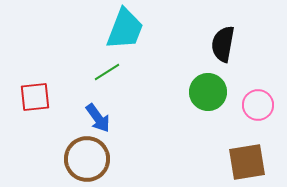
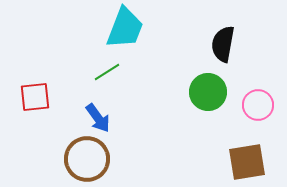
cyan trapezoid: moved 1 px up
